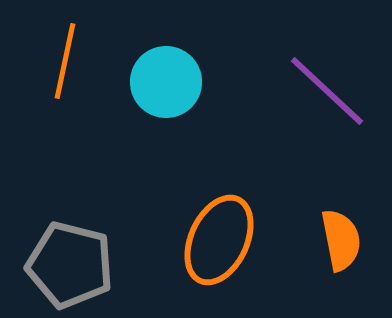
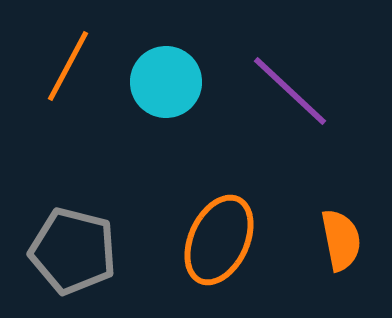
orange line: moved 3 px right, 5 px down; rotated 16 degrees clockwise
purple line: moved 37 px left
gray pentagon: moved 3 px right, 14 px up
